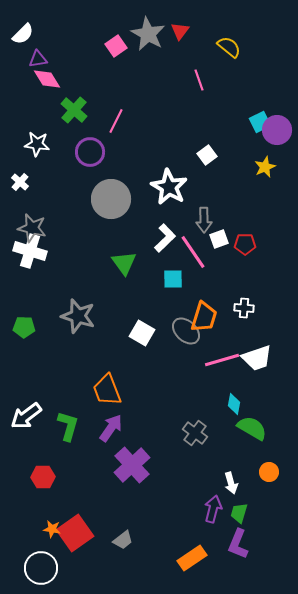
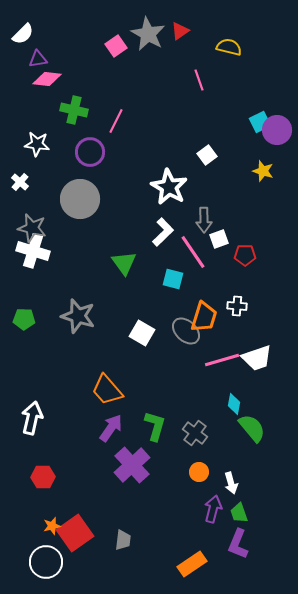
red triangle at (180, 31): rotated 18 degrees clockwise
yellow semicircle at (229, 47): rotated 25 degrees counterclockwise
pink diamond at (47, 79): rotated 52 degrees counterclockwise
green cross at (74, 110): rotated 28 degrees counterclockwise
yellow star at (265, 167): moved 2 px left, 4 px down; rotated 30 degrees counterclockwise
gray circle at (111, 199): moved 31 px left
white L-shape at (165, 238): moved 2 px left, 6 px up
red pentagon at (245, 244): moved 11 px down
white cross at (30, 251): moved 3 px right
cyan square at (173, 279): rotated 15 degrees clockwise
white cross at (244, 308): moved 7 px left, 2 px up
green pentagon at (24, 327): moved 8 px up
orange trapezoid at (107, 390): rotated 20 degrees counterclockwise
white arrow at (26, 416): moved 6 px right, 2 px down; rotated 140 degrees clockwise
green L-shape at (68, 426): moved 87 px right
green semicircle at (252, 428): rotated 20 degrees clockwise
orange circle at (269, 472): moved 70 px left
green trapezoid at (239, 513): rotated 35 degrees counterclockwise
orange star at (52, 529): moved 3 px up; rotated 24 degrees counterclockwise
gray trapezoid at (123, 540): rotated 45 degrees counterclockwise
orange rectangle at (192, 558): moved 6 px down
white circle at (41, 568): moved 5 px right, 6 px up
